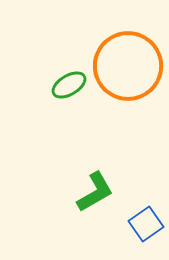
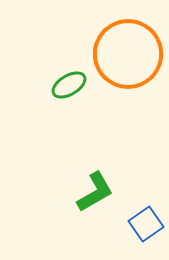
orange circle: moved 12 px up
